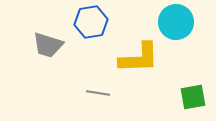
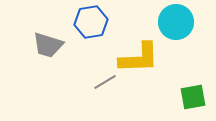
gray line: moved 7 px right, 11 px up; rotated 40 degrees counterclockwise
